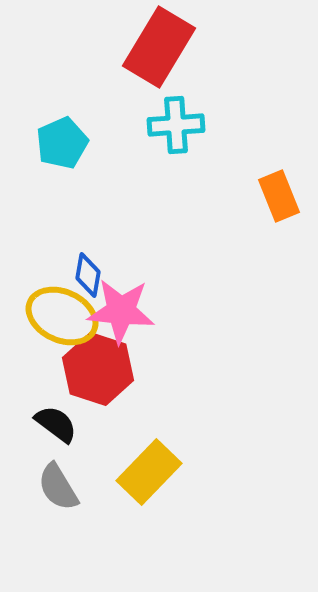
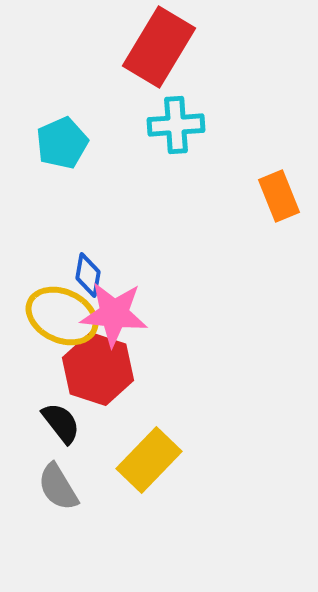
pink star: moved 7 px left, 3 px down
black semicircle: moved 5 px right, 1 px up; rotated 15 degrees clockwise
yellow rectangle: moved 12 px up
